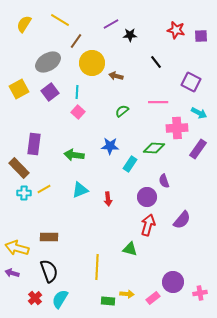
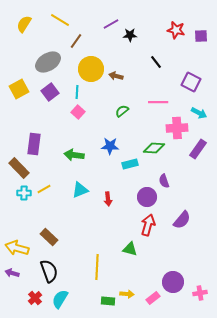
yellow circle at (92, 63): moved 1 px left, 6 px down
cyan rectangle at (130, 164): rotated 42 degrees clockwise
brown rectangle at (49, 237): rotated 42 degrees clockwise
